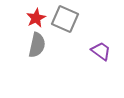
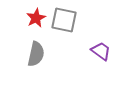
gray square: moved 1 px left, 1 px down; rotated 12 degrees counterclockwise
gray semicircle: moved 1 px left, 9 px down
